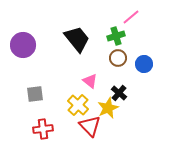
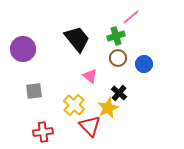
purple circle: moved 4 px down
pink triangle: moved 5 px up
gray square: moved 1 px left, 3 px up
yellow cross: moved 4 px left
red cross: moved 3 px down
